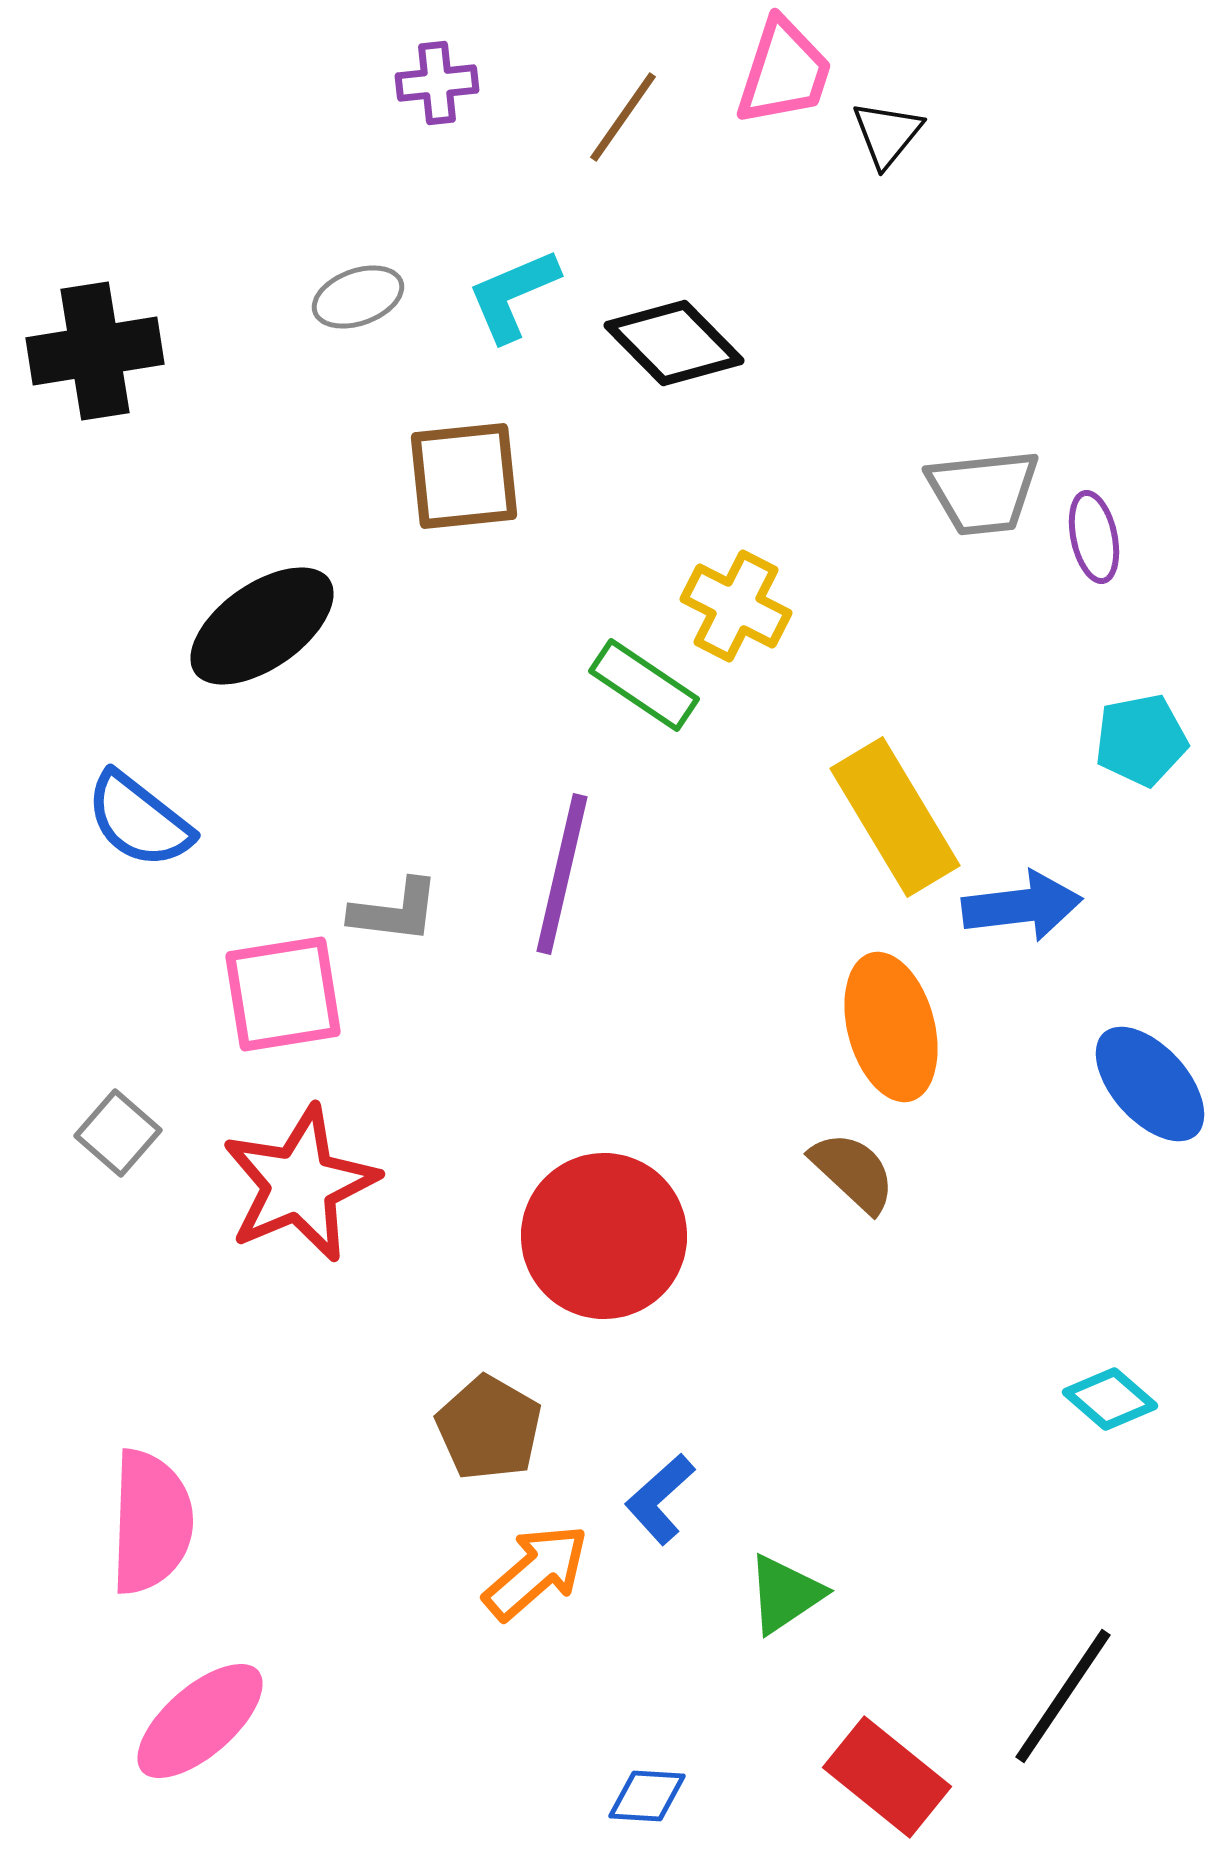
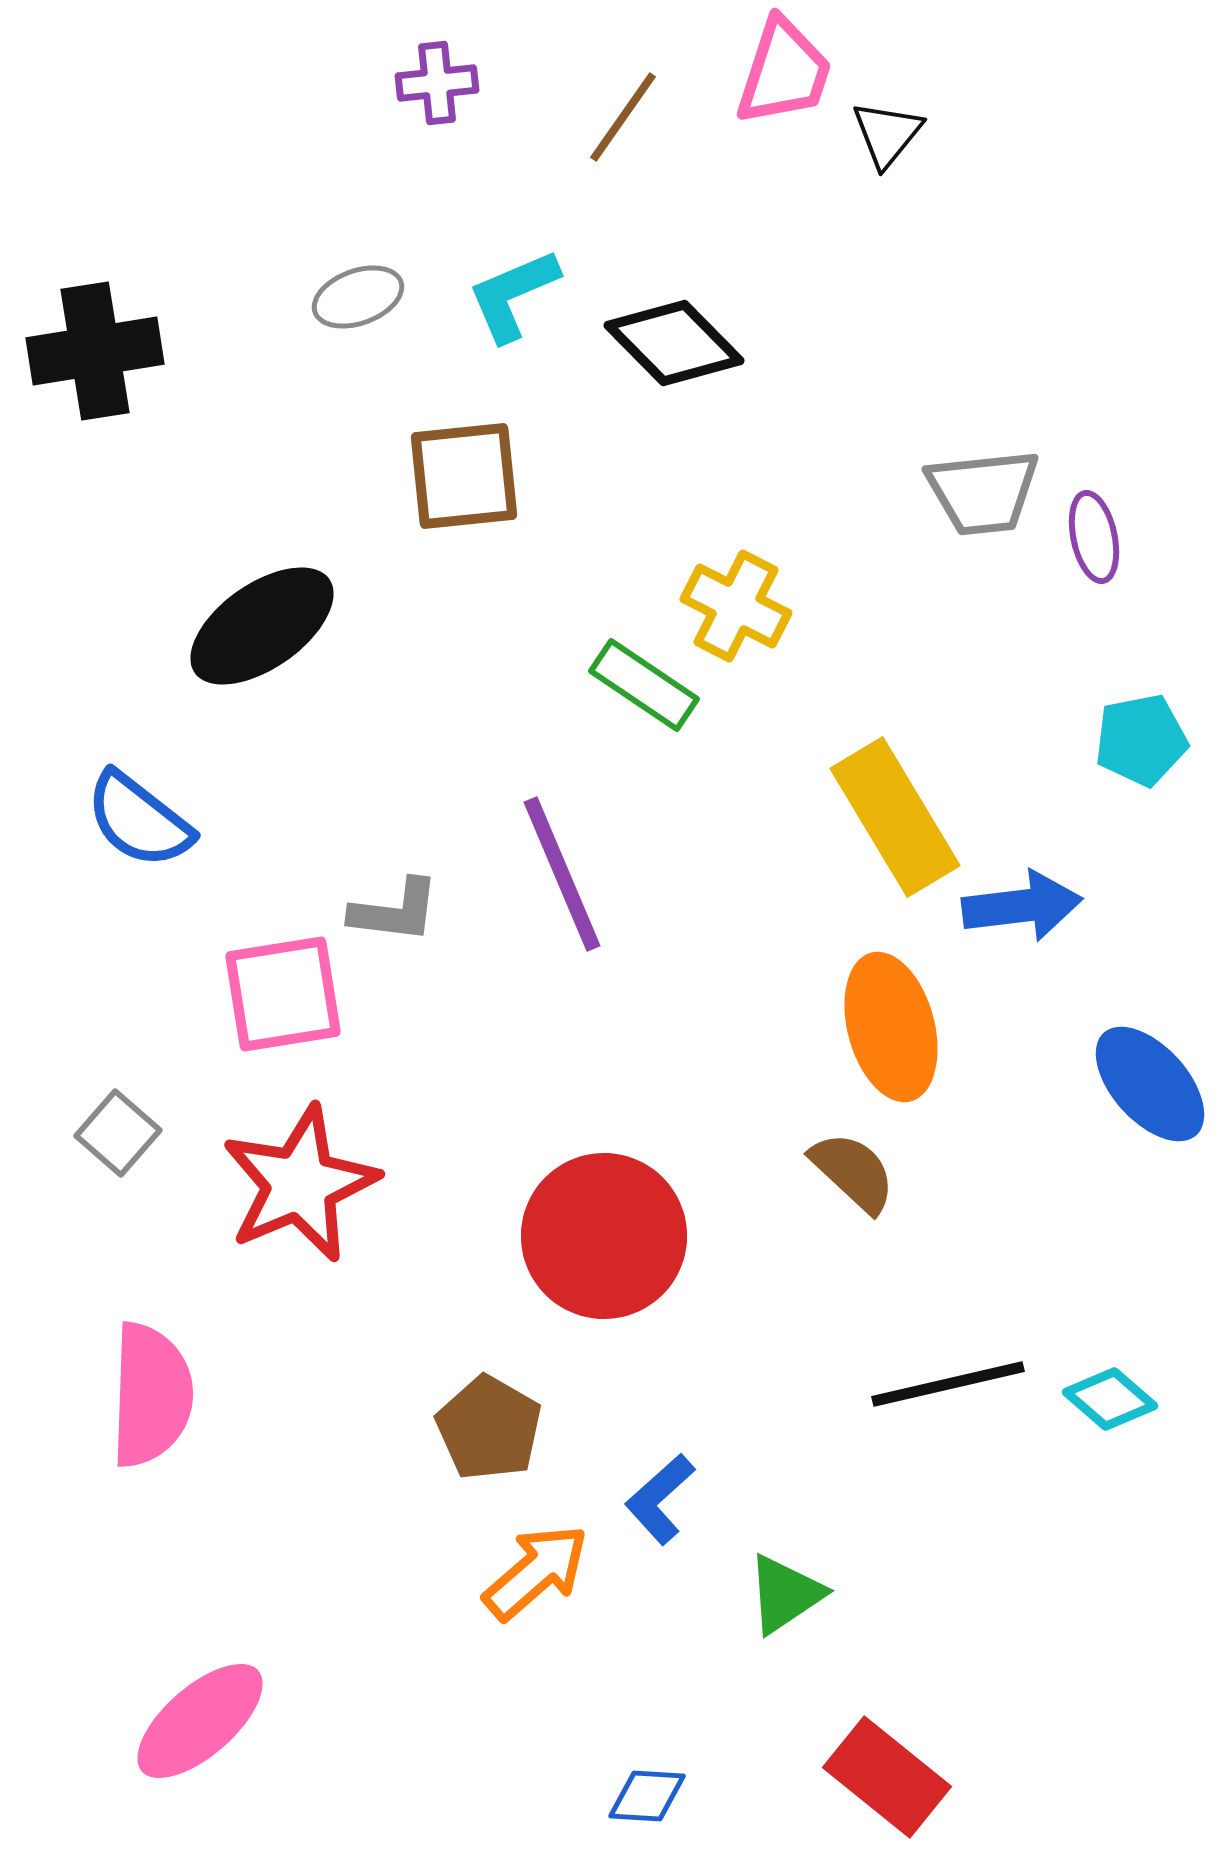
purple line: rotated 36 degrees counterclockwise
pink semicircle: moved 127 px up
black line: moved 115 px left, 312 px up; rotated 43 degrees clockwise
